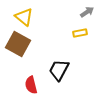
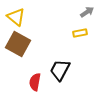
yellow triangle: moved 8 px left
black trapezoid: moved 1 px right
red semicircle: moved 4 px right, 3 px up; rotated 24 degrees clockwise
